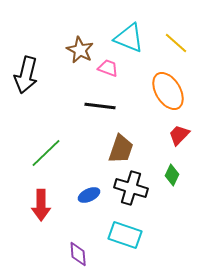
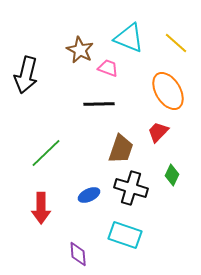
black line: moved 1 px left, 2 px up; rotated 8 degrees counterclockwise
red trapezoid: moved 21 px left, 3 px up
red arrow: moved 3 px down
